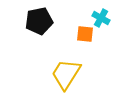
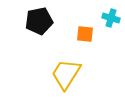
cyan cross: moved 10 px right; rotated 12 degrees counterclockwise
